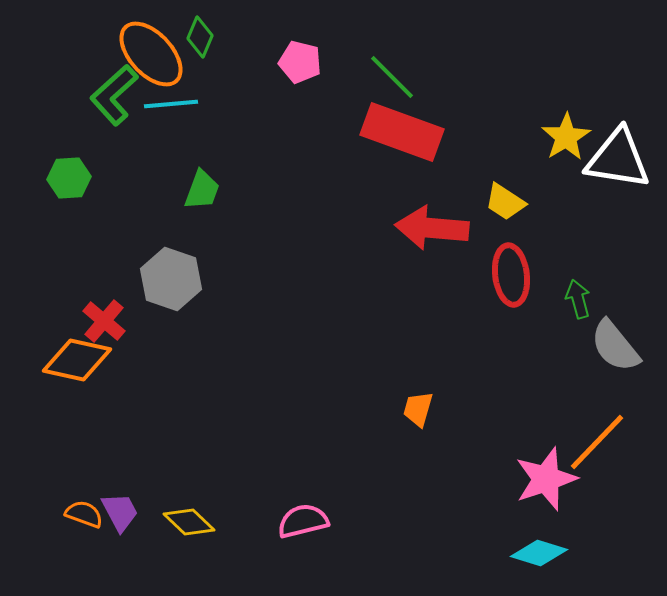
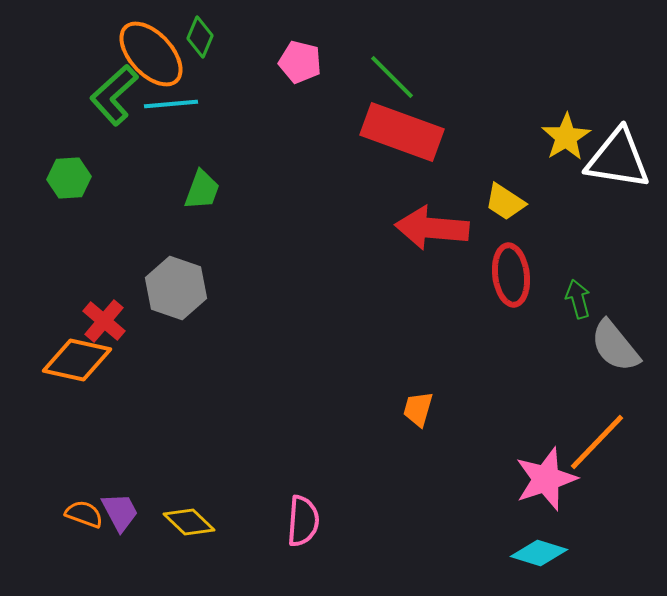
gray hexagon: moved 5 px right, 9 px down
pink semicircle: rotated 108 degrees clockwise
